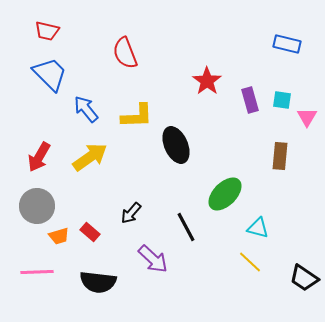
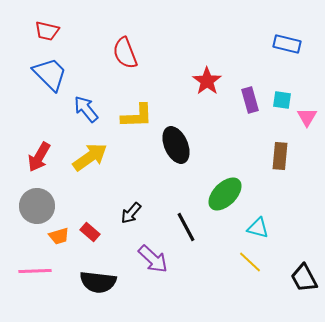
pink line: moved 2 px left, 1 px up
black trapezoid: rotated 28 degrees clockwise
